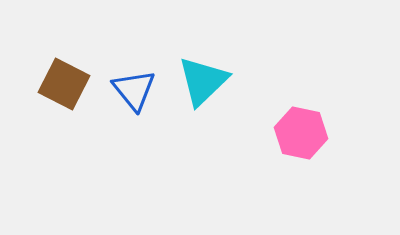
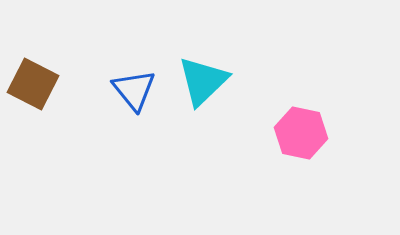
brown square: moved 31 px left
